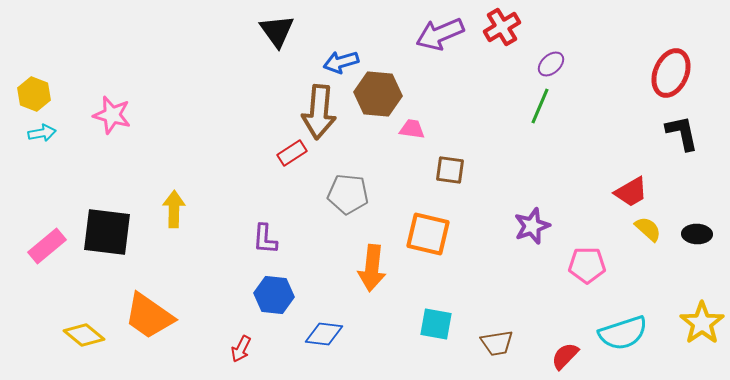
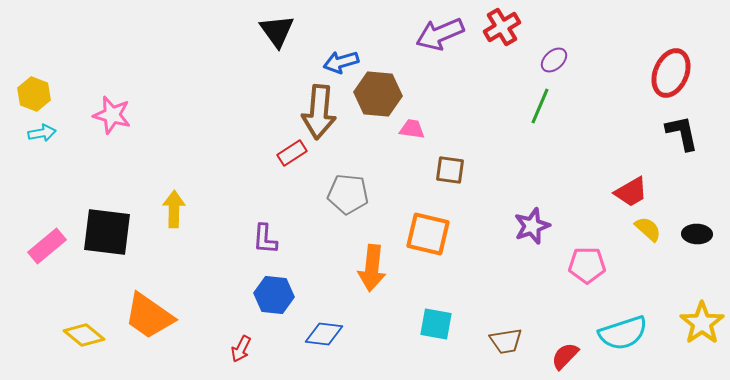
purple ellipse: moved 3 px right, 4 px up
brown trapezoid: moved 9 px right, 2 px up
